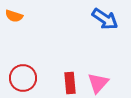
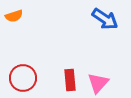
orange semicircle: rotated 36 degrees counterclockwise
red rectangle: moved 3 px up
